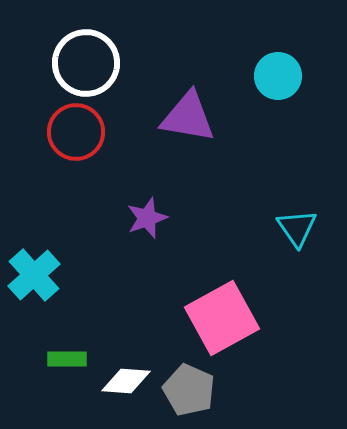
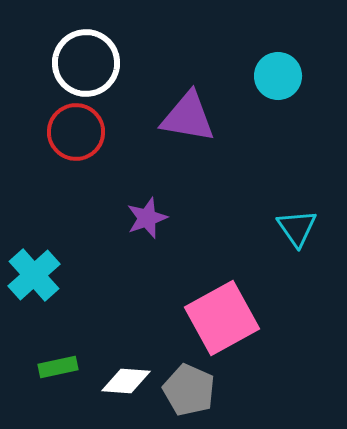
green rectangle: moved 9 px left, 8 px down; rotated 12 degrees counterclockwise
